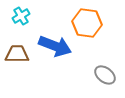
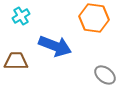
orange hexagon: moved 7 px right, 5 px up
brown trapezoid: moved 1 px left, 7 px down
